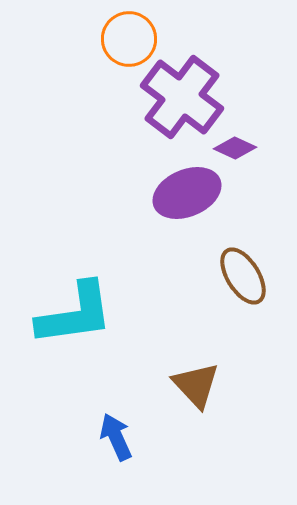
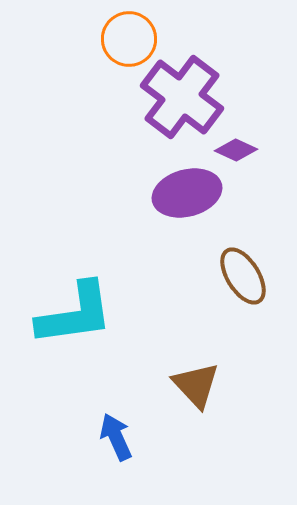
purple diamond: moved 1 px right, 2 px down
purple ellipse: rotated 8 degrees clockwise
